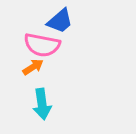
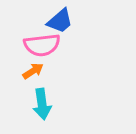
pink semicircle: rotated 18 degrees counterclockwise
orange arrow: moved 4 px down
